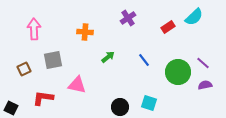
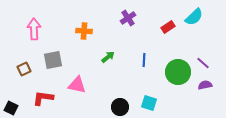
orange cross: moved 1 px left, 1 px up
blue line: rotated 40 degrees clockwise
